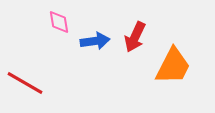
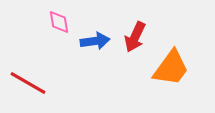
orange trapezoid: moved 2 px left, 2 px down; rotated 9 degrees clockwise
red line: moved 3 px right
